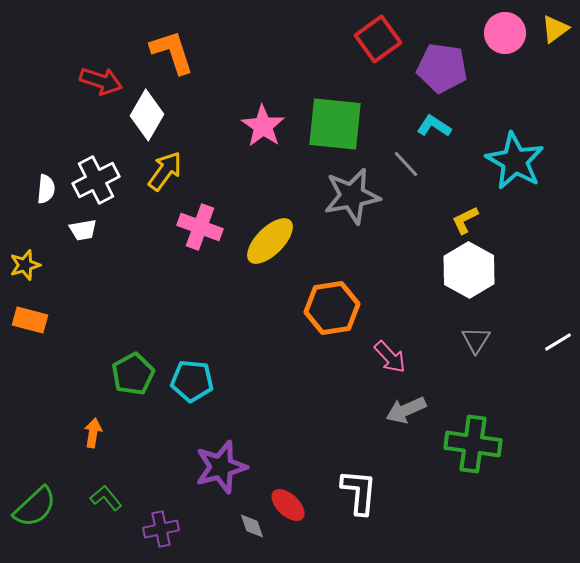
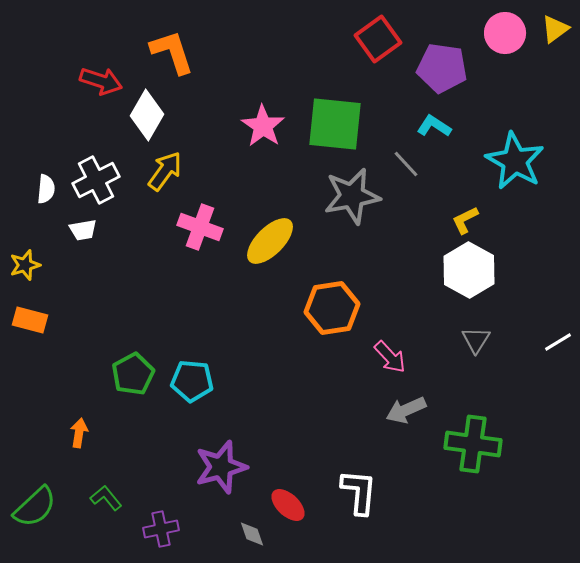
orange arrow: moved 14 px left
gray diamond: moved 8 px down
